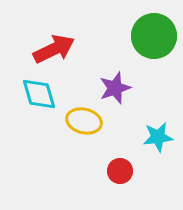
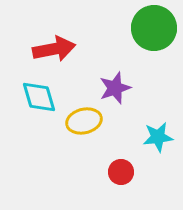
green circle: moved 8 px up
red arrow: rotated 15 degrees clockwise
cyan diamond: moved 3 px down
yellow ellipse: rotated 28 degrees counterclockwise
red circle: moved 1 px right, 1 px down
